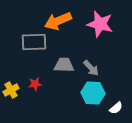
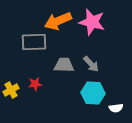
pink star: moved 8 px left, 2 px up
gray arrow: moved 4 px up
white semicircle: rotated 32 degrees clockwise
